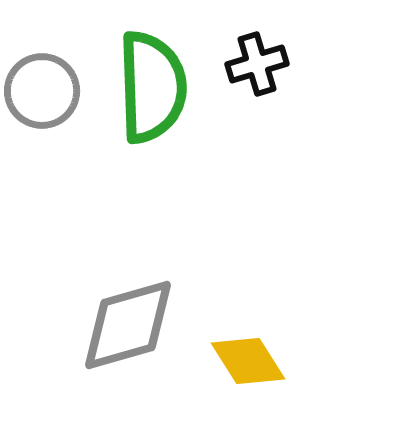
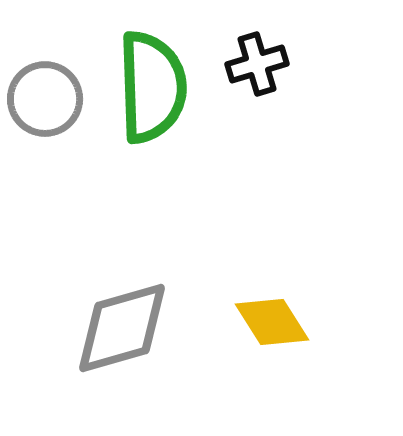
gray circle: moved 3 px right, 8 px down
gray diamond: moved 6 px left, 3 px down
yellow diamond: moved 24 px right, 39 px up
